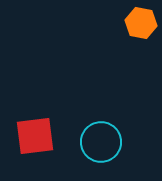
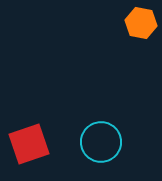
red square: moved 6 px left, 8 px down; rotated 12 degrees counterclockwise
